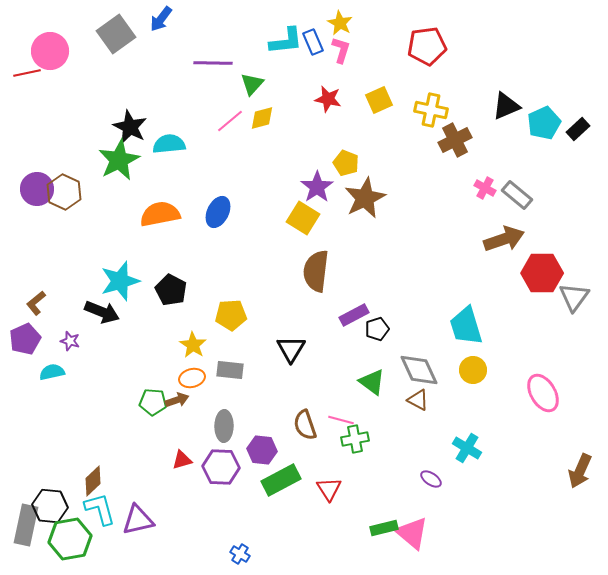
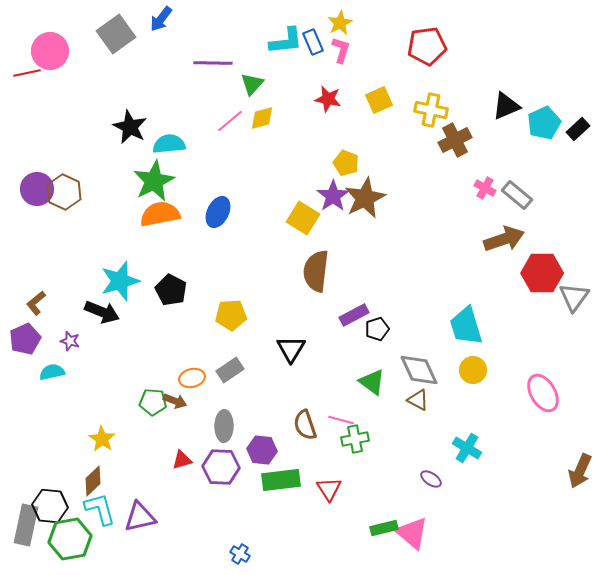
yellow star at (340, 23): rotated 15 degrees clockwise
green star at (119, 160): moved 35 px right, 21 px down
purple star at (317, 187): moved 16 px right, 9 px down
yellow star at (193, 345): moved 91 px left, 94 px down
gray rectangle at (230, 370): rotated 40 degrees counterclockwise
brown arrow at (177, 400): moved 2 px left, 1 px down; rotated 40 degrees clockwise
green rectangle at (281, 480): rotated 21 degrees clockwise
purple triangle at (138, 520): moved 2 px right, 3 px up
